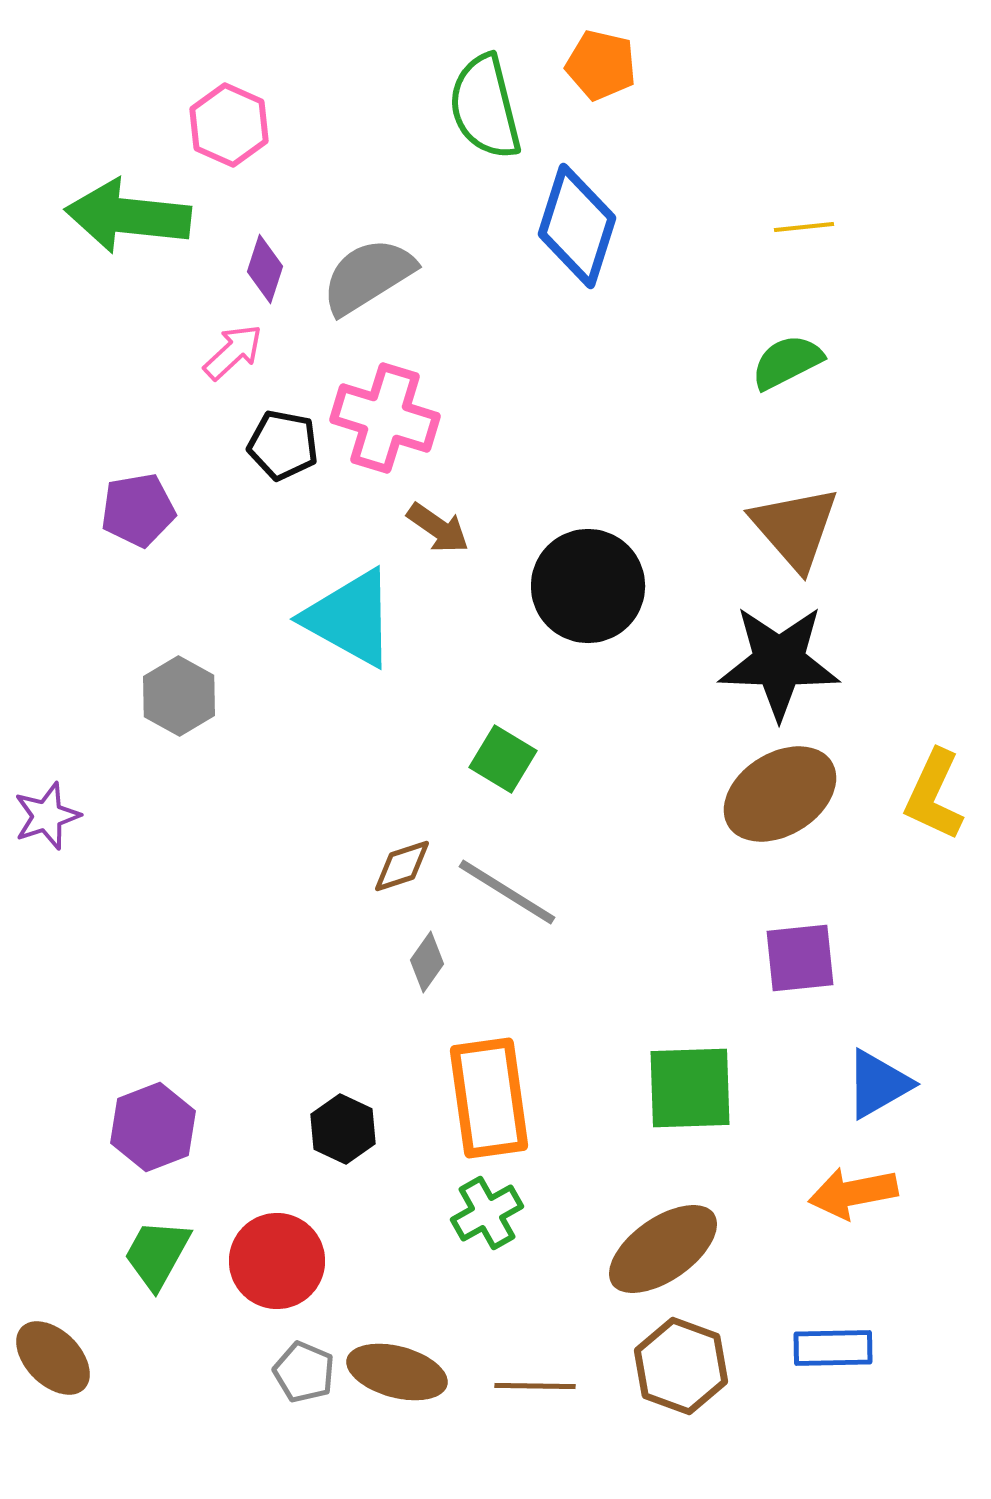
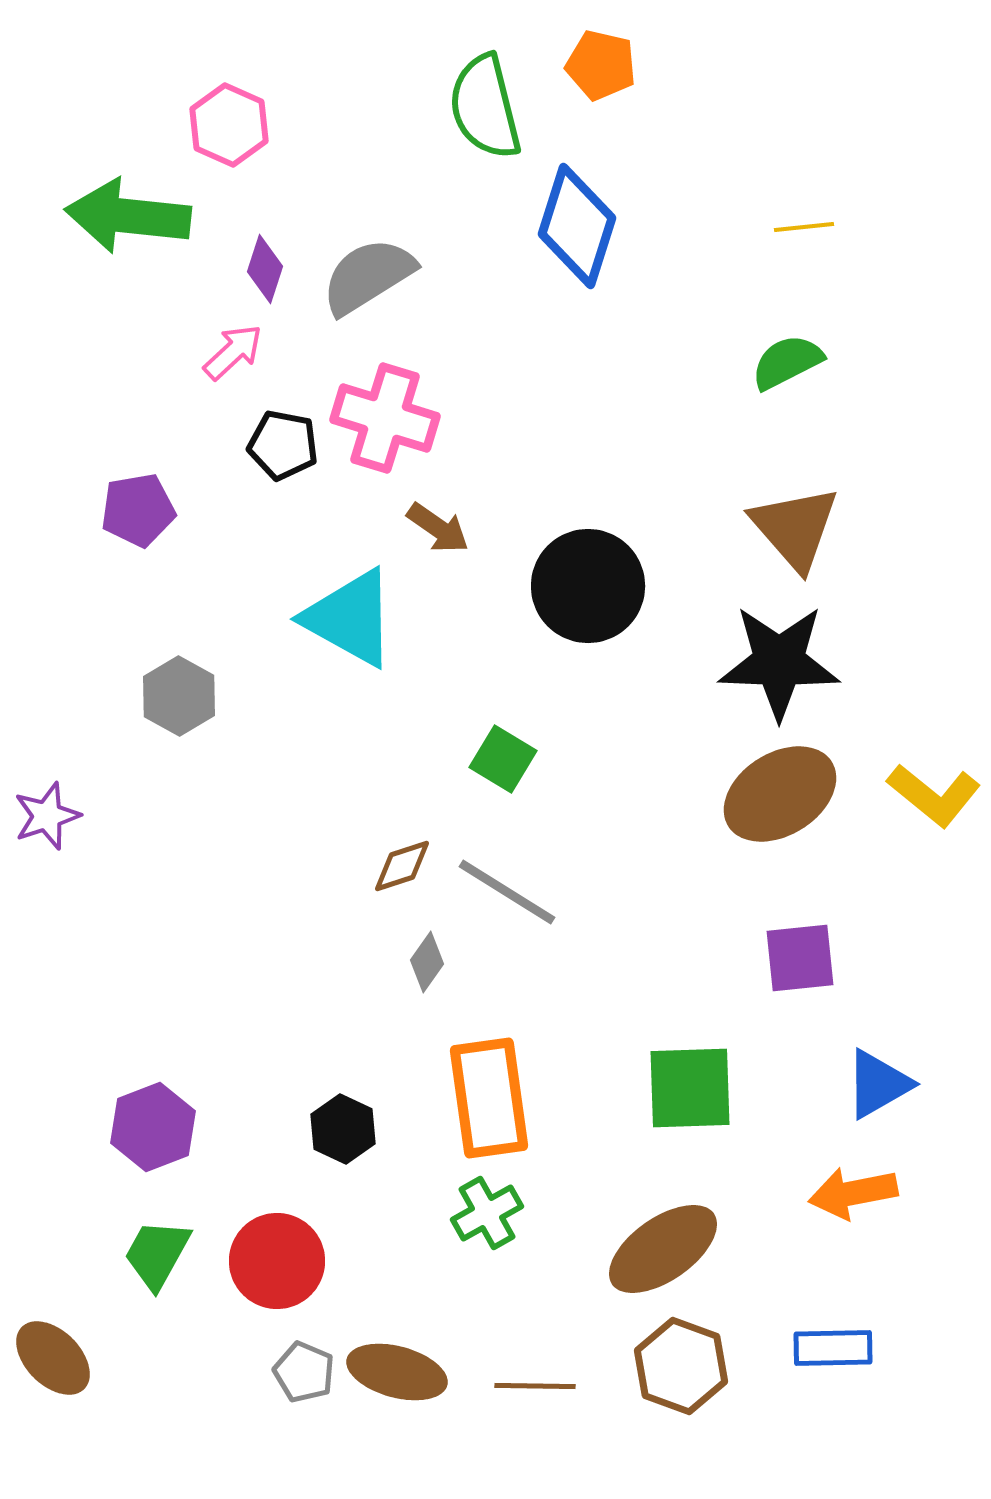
yellow L-shape at (934, 795): rotated 76 degrees counterclockwise
